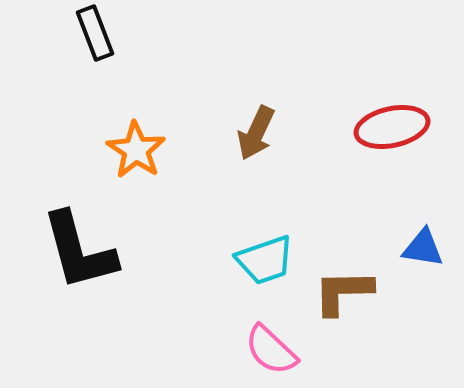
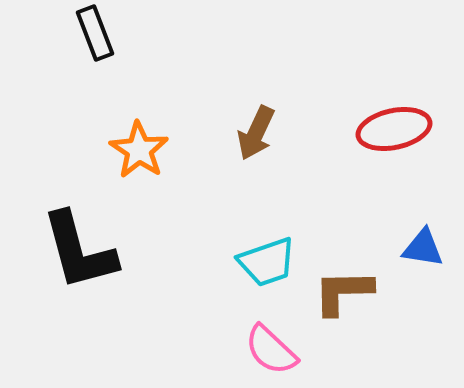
red ellipse: moved 2 px right, 2 px down
orange star: moved 3 px right
cyan trapezoid: moved 2 px right, 2 px down
